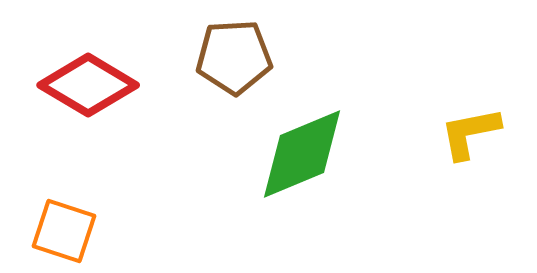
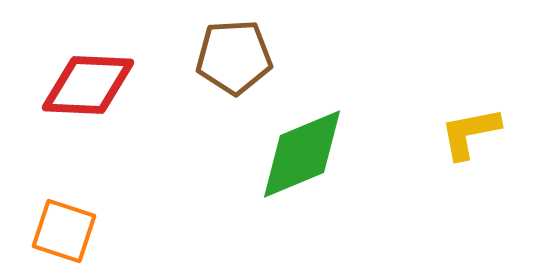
red diamond: rotated 28 degrees counterclockwise
